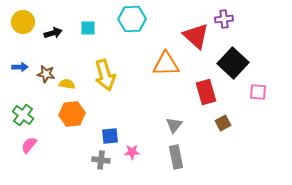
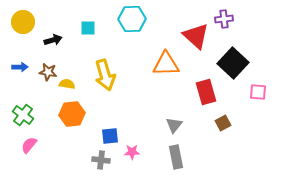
black arrow: moved 7 px down
brown star: moved 2 px right, 2 px up
